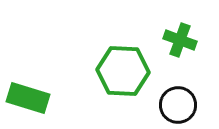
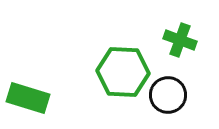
green hexagon: moved 1 px down
black circle: moved 10 px left, 10 px up
